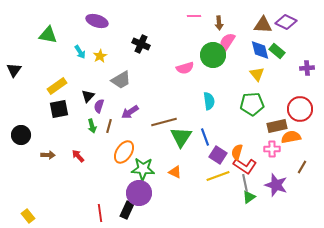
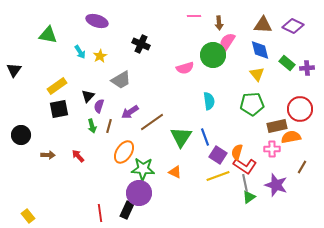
purple diamond at (286, 22): moved 7 px right, 4 px down
green rectangle at (277, 51): moved 10 px right, 12 px down
brown line at (164, 122): moved 12 px left; rotated 20 degrees counterclockwise
